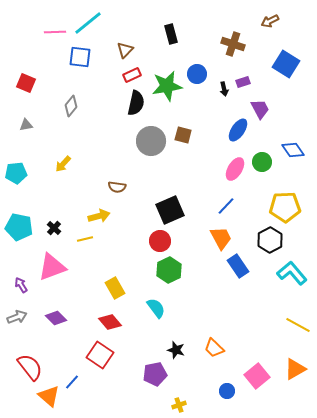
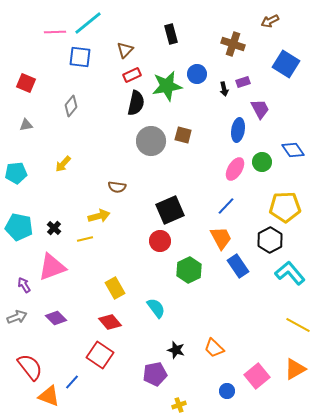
blue ellipse at (238, 130): rotated 25 degrees counterclockwise
green hexagon at (169, 270): moved 20 px right
cyan L-shape at (292, 273): moved 2 px left
purple arrow at (21, 285): moved 3 px right
orange triangle at (49, 396): rotated 20 degrees counterclockwise
